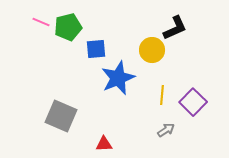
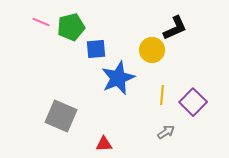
green pentagon: moved 3 px right
gray arrow: moved 2 px down
